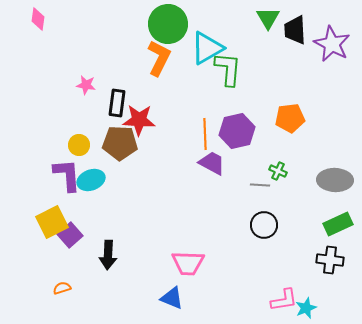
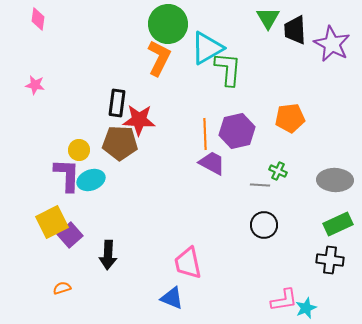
pink star: moved 51 px left
yellow circle: moved 5 px down
purple L-shape: rotated 6 degrees clockwise
pink trapezoid: rotated 76 degrees clockwise
